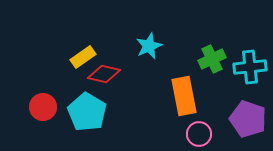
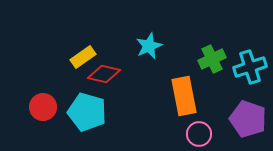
cyan cross: rotated 12 degrees counterclockwise
cyan pentagon: rotated 15 degrees counterclockwise
